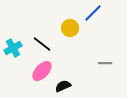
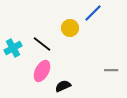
gray line: moved 6 px right, 7 px down
pink ellipse: rotated 15 degrees counterclockwise
